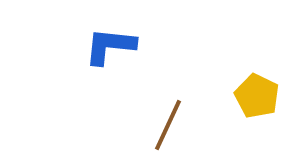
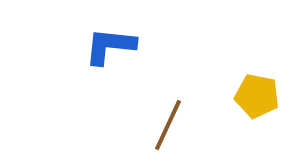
yellow pentagon: rotated 15 degrees counterclockwise
